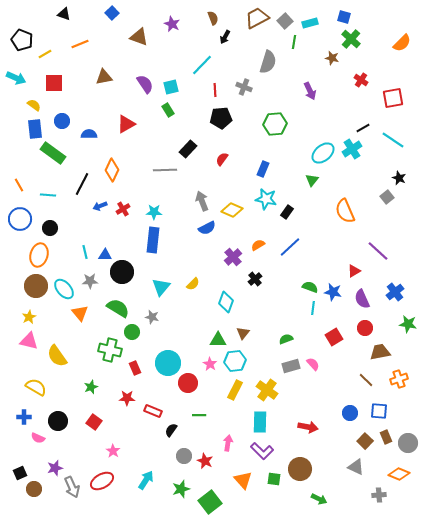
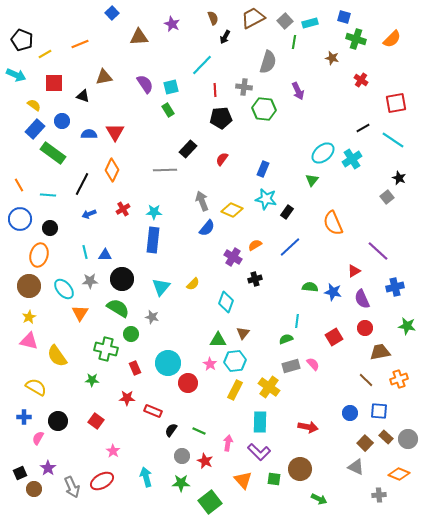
black triangle at (64, 14): moved 19 px right, 82 px down
brown trapezoid at (257, 18): moved 4 px left
brown triangle at (139, 37): rotated 24 degrees counterclockwise
green cross at (351, 39): moved 5 px right; rotated 24 degrees counterclockwise
orange semicircle at (402, 43): moved 10 px left, 4 px up
cyan arrow at (16, 78): moved 3 px up
gray cross at (244, 87): rotated 14 degrees counterclockwise
purple arrow at (310, 91): moved 12 px left
red square at (393, 98): moved 3 px right, 5 px down
red triangle at (126, 124): moved 11 px left, 8 px down; rotated 30 degrees counterclockwise
green hexagon at (275, 124): moved 11 px left, 15 px up; rotated 10 degrees clockwise
blue rectangle at (35, 129): rotated 48 degrees clockwise
cyan cross at (352, 149): moved 10 px down
blue arrow at (100, 206): moved 11 px left, 8 px down
orange semicircle at (345, 211): moved 12 px left, 12 px down
blue semicircle at (207, 228): rotated 24 degrees counterclockwise
orange semicircle at (258, 245): moved 3 px left
purple cross at (233, 257): rotated 18 degrees counterclockwise
black circle at (122, 272): moved 7 px down
black cross at (255, 279): rotated 24 degrees clockwise
brown circle at (36, 286): moved 7 px left
green semicircle at (310, 287): rotated 14 degrees counterclockwise
blue cross at (395, 292): moved 5 px up; rotated 24 degrees clockwise
cyan line at (313, 308): moved 16 px left, 13 px down
orange triangle at (80, 313): rotated 12 degrees clockwise
green star at (408, 324): moved 1 px left, 2 px down
green circle at (132, 332): moved 1 px left, 2 px down
green cross at (110, 350): moved 4 px left, 1 px up
green star at (91, 387): moved 1 px right, 7 px up; rotated 24 degrees clockwise
yellow cross at (267, 390): moved 2 px right, 3 px up
green line at (199, 415): moved 16 px down; rotated 24 degrees clockwise
red square at (94, 422): moved 2 px right, 1 px up
brown rectangle at (386, 437): rotated 24 degrees counterclockwise
pink semicircle at (38, 438): rotated 96 degrees clockwise
brown square at (365, 441): moved 2 px down
gray circle at (408, 443): moved 4 px up
purple L-shape at (262, 451): moved 3 px left, 1 px down
gray circle at (184, 456): moved 2 px left
purple star at (55, 468): moved 7 px left; rotated 21 degrees counterclockwise
cyan arrow at (146, 480): moved 3 px up; rotated 48 degrees counterclockwise
green star at (181, 489): moved 6 px up; rotated 18 degrees clockwise
